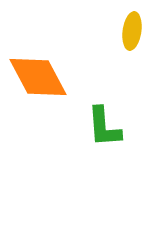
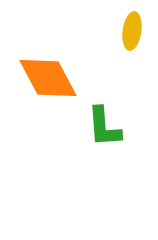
orange diamond: moved 10 px right, 1 px down
